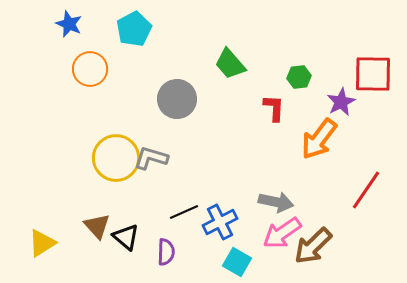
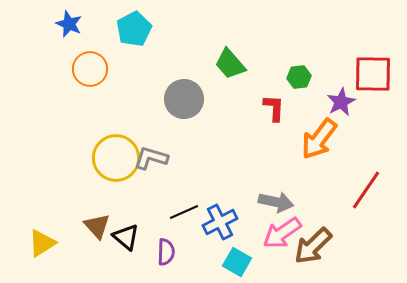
gray circle: moved 7 px right
